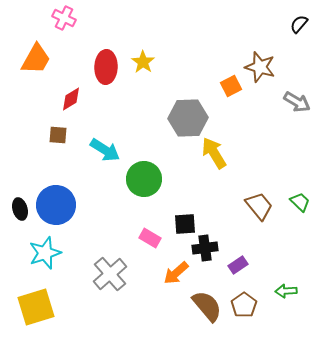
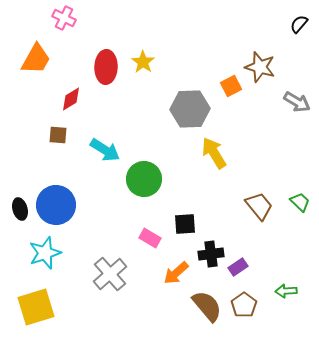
gray hexagon: moved 2 px right, 9 px up
black cross: moved 6 px right, 6 px down
purple rectangle: moved 2 px down
